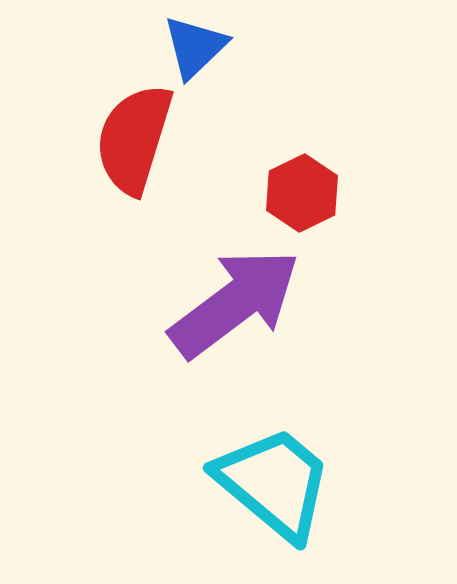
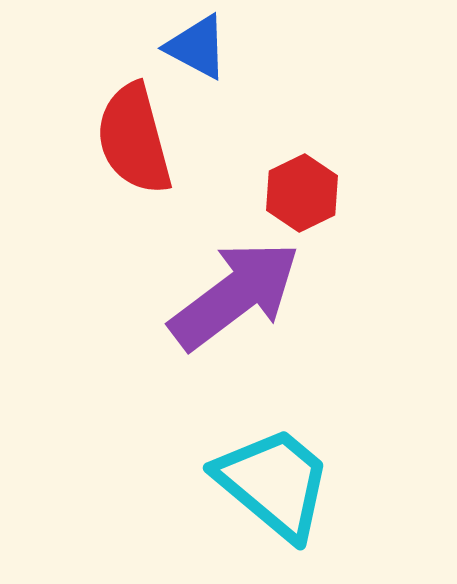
blue triangle: moved 2 px right; rotated 48 degrees counterclockwise
red semicircle: rotated 32 degrees counterclockwise
purple arrow: moved 8 px up
